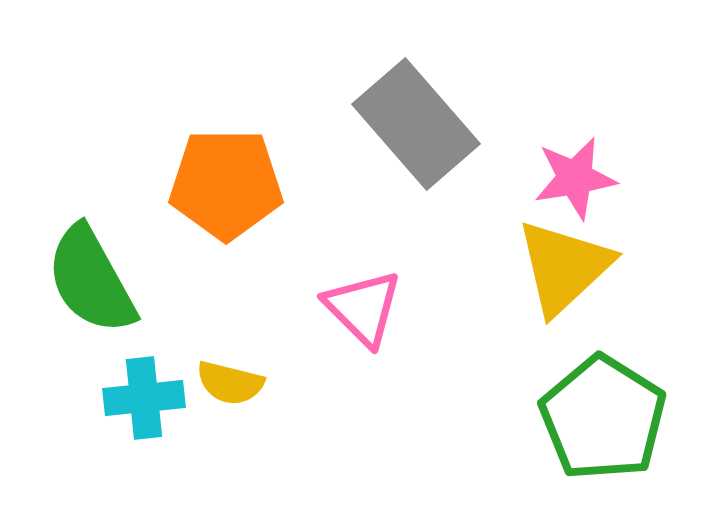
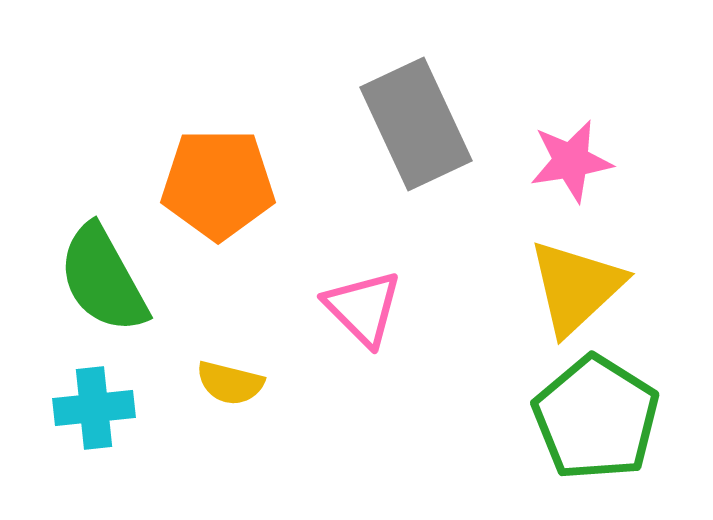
gray rectangle: rotated 16 degrees clockwise
pink star: moved 4 px left, 17 px up
orange pentagon: moved 8 px left
yellow triangle: moved 12 px right, 20 px down
green semicircle: moved 12 px right, 1 px up
cyan cross: moved 50 px left, 10 px down
green pentagon: moved 7 px left
